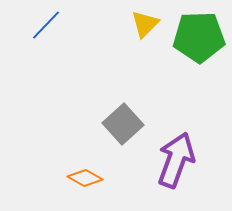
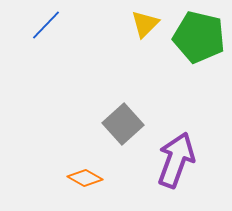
green pentagon: rotated 15 degrees clockwise
